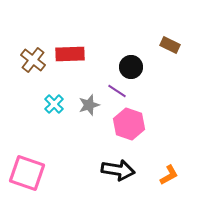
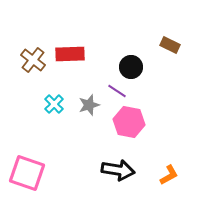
pink hexagon: moved 2 px up; rotated 8 degrees counterclockwise
